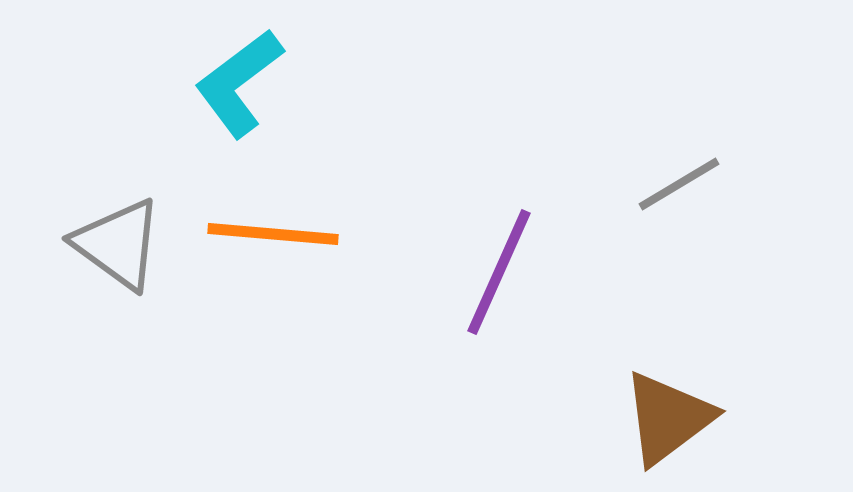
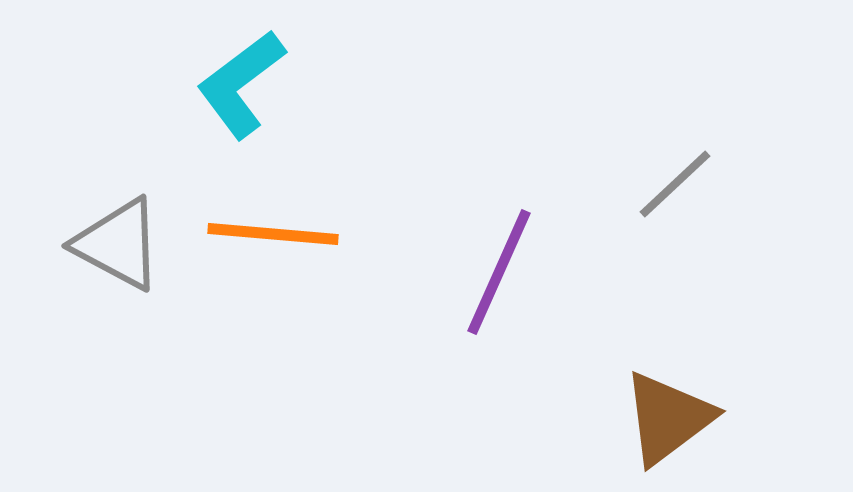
cyan L-shape: moved 2 px right, 1 px down
gray line: moved 4 px left; rotated 12 degrees counterclockwise
gray triangle: rotated 8 degrees counterclockwise
